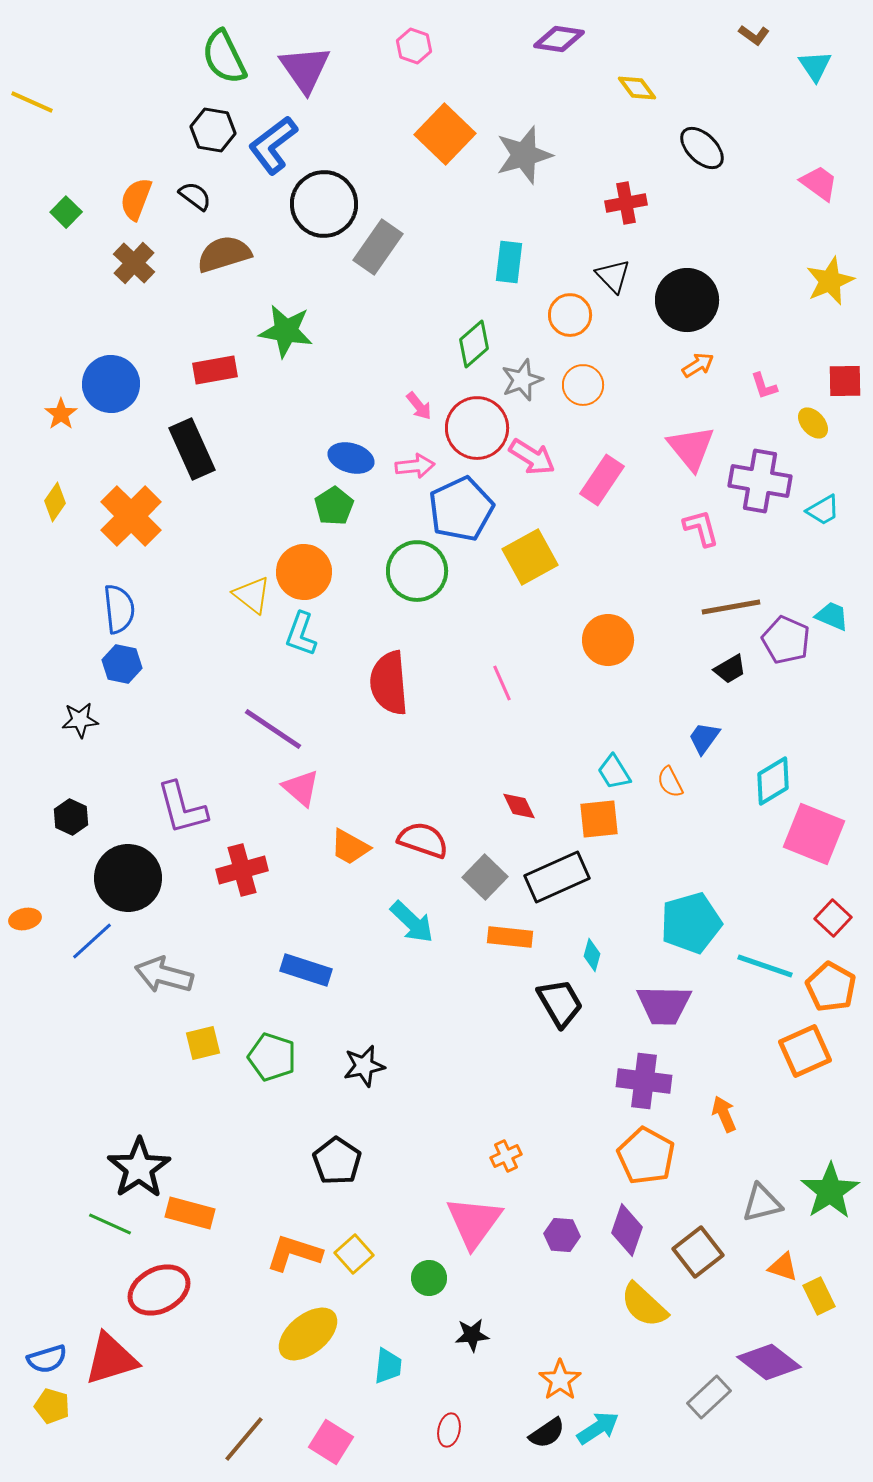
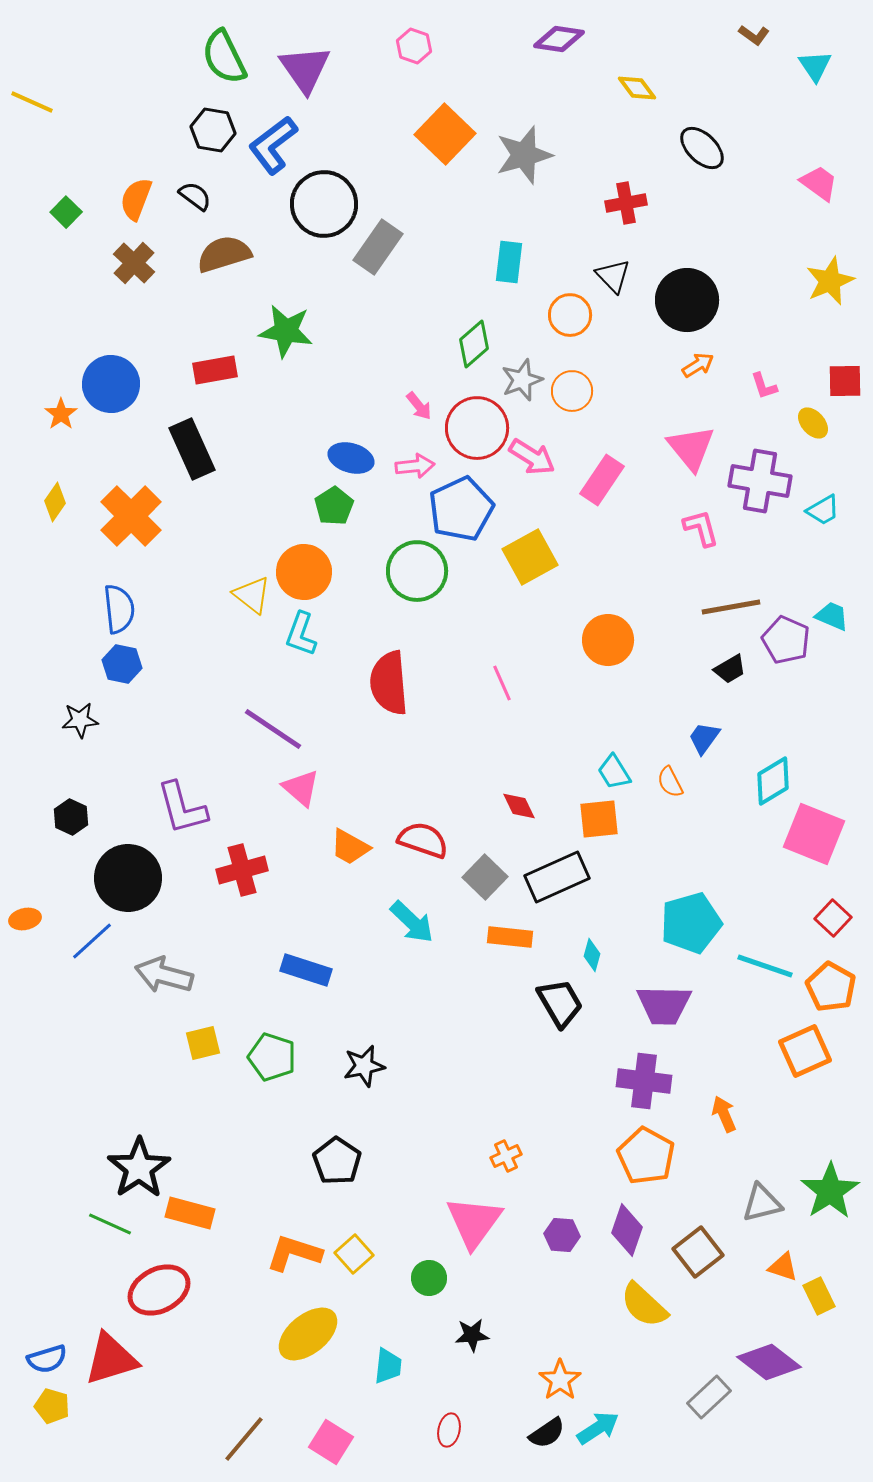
orange circle at (583, 385): moved 11 px left, 6 px down
